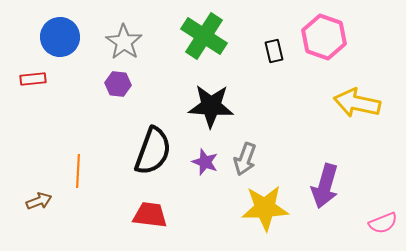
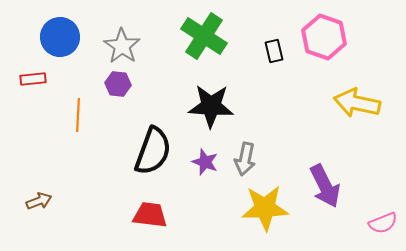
gray star: moved 2 px left, 4 px down
gray arrow: rotated 8 degrees counterclockwise
orange line: moved 56 px up
purple arrow: rotated 42 degrees counterclockwise
